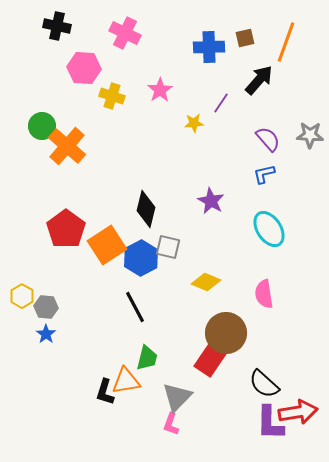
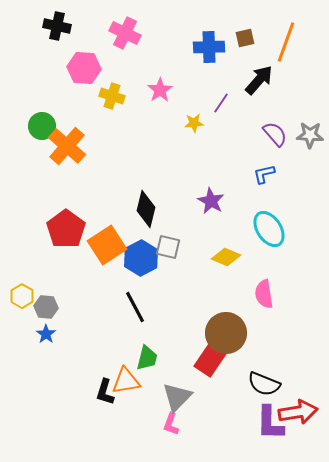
purple semicircle: moved 7 px right, 5 px up
yellow diamond: moved 20 px right, 25 px up
black semicircle: rotated 20 degrees counterclockwise
